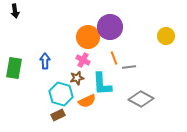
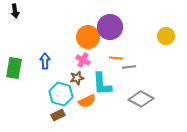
orange line: moved 2 px right; rotated 64 degrees counterclockwise
